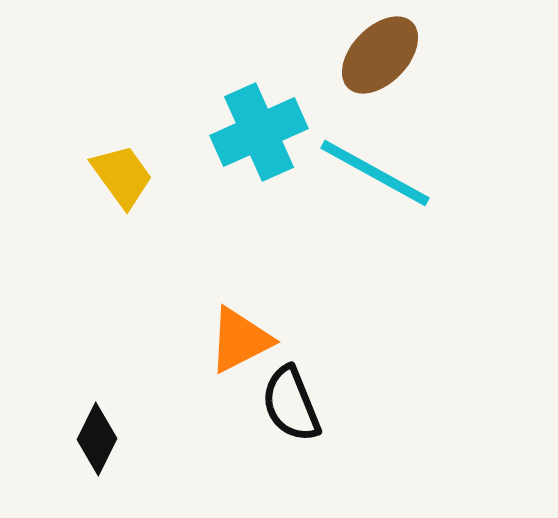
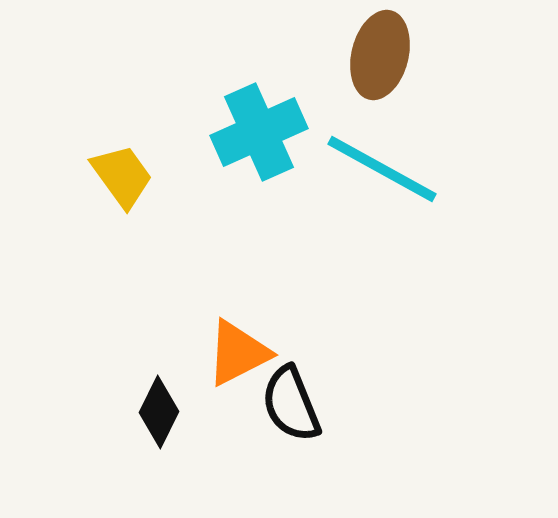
brown ellipse: rotated 30 degrees counterclockwise
cyan line: moved 7 px right, 4 px up
orange triangle: moved 2 px left, 13 px down
black diamond: moved 62 px right, 27 px up
